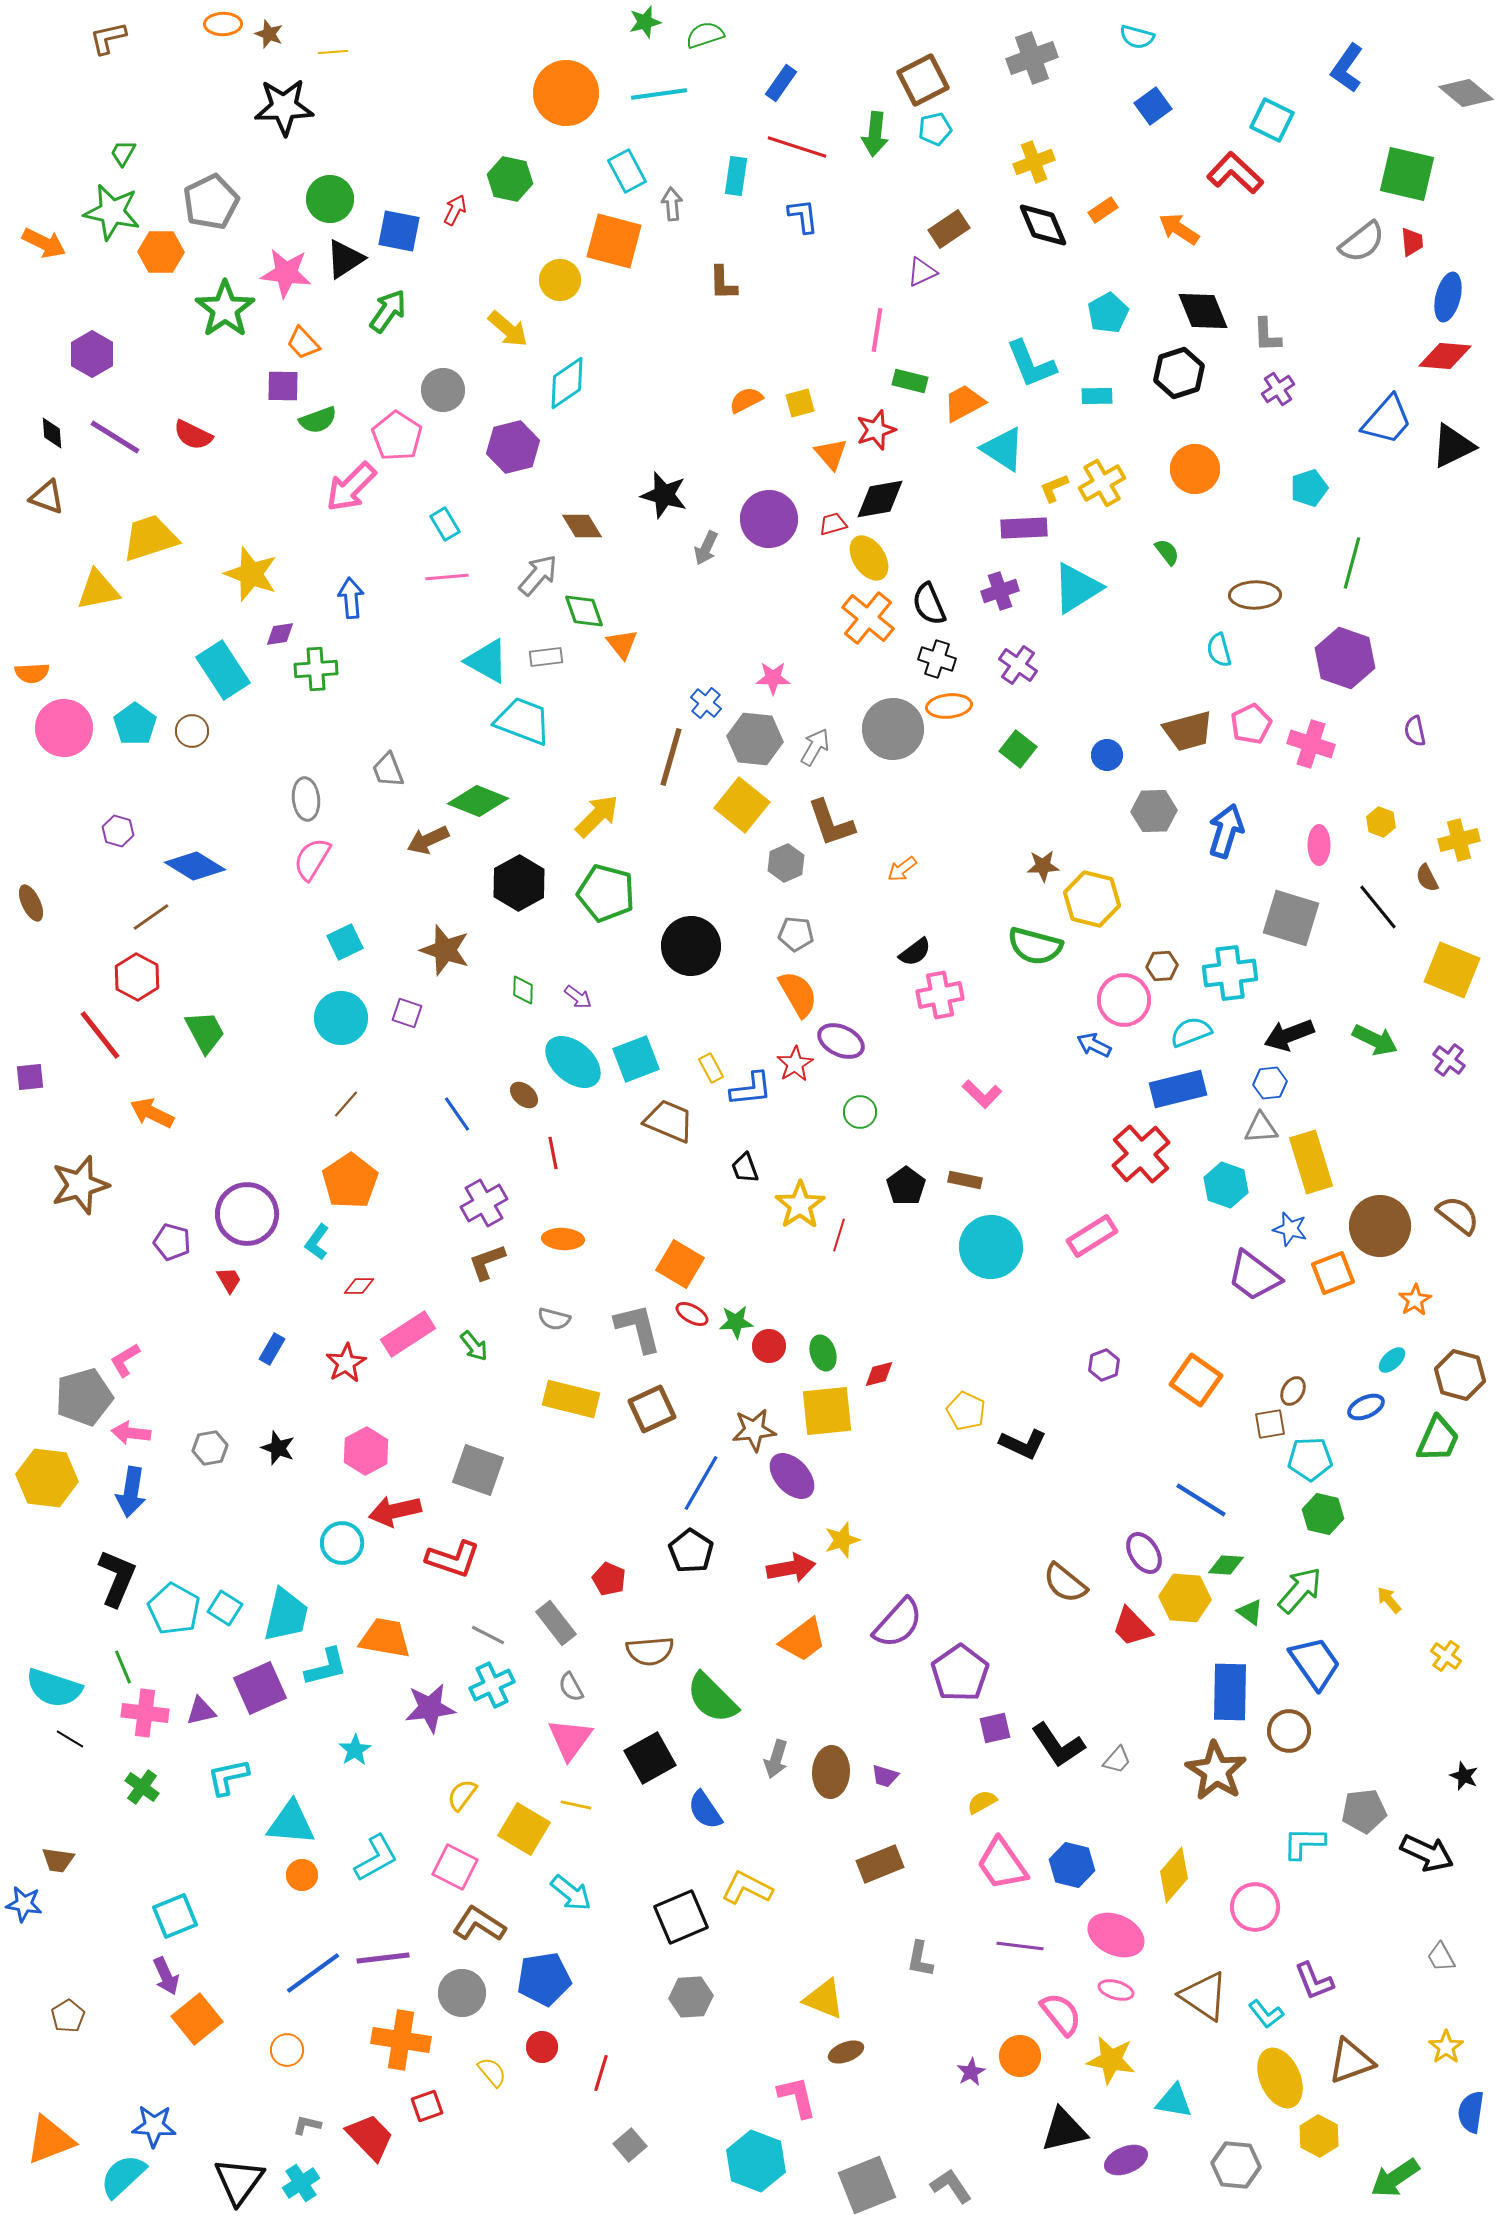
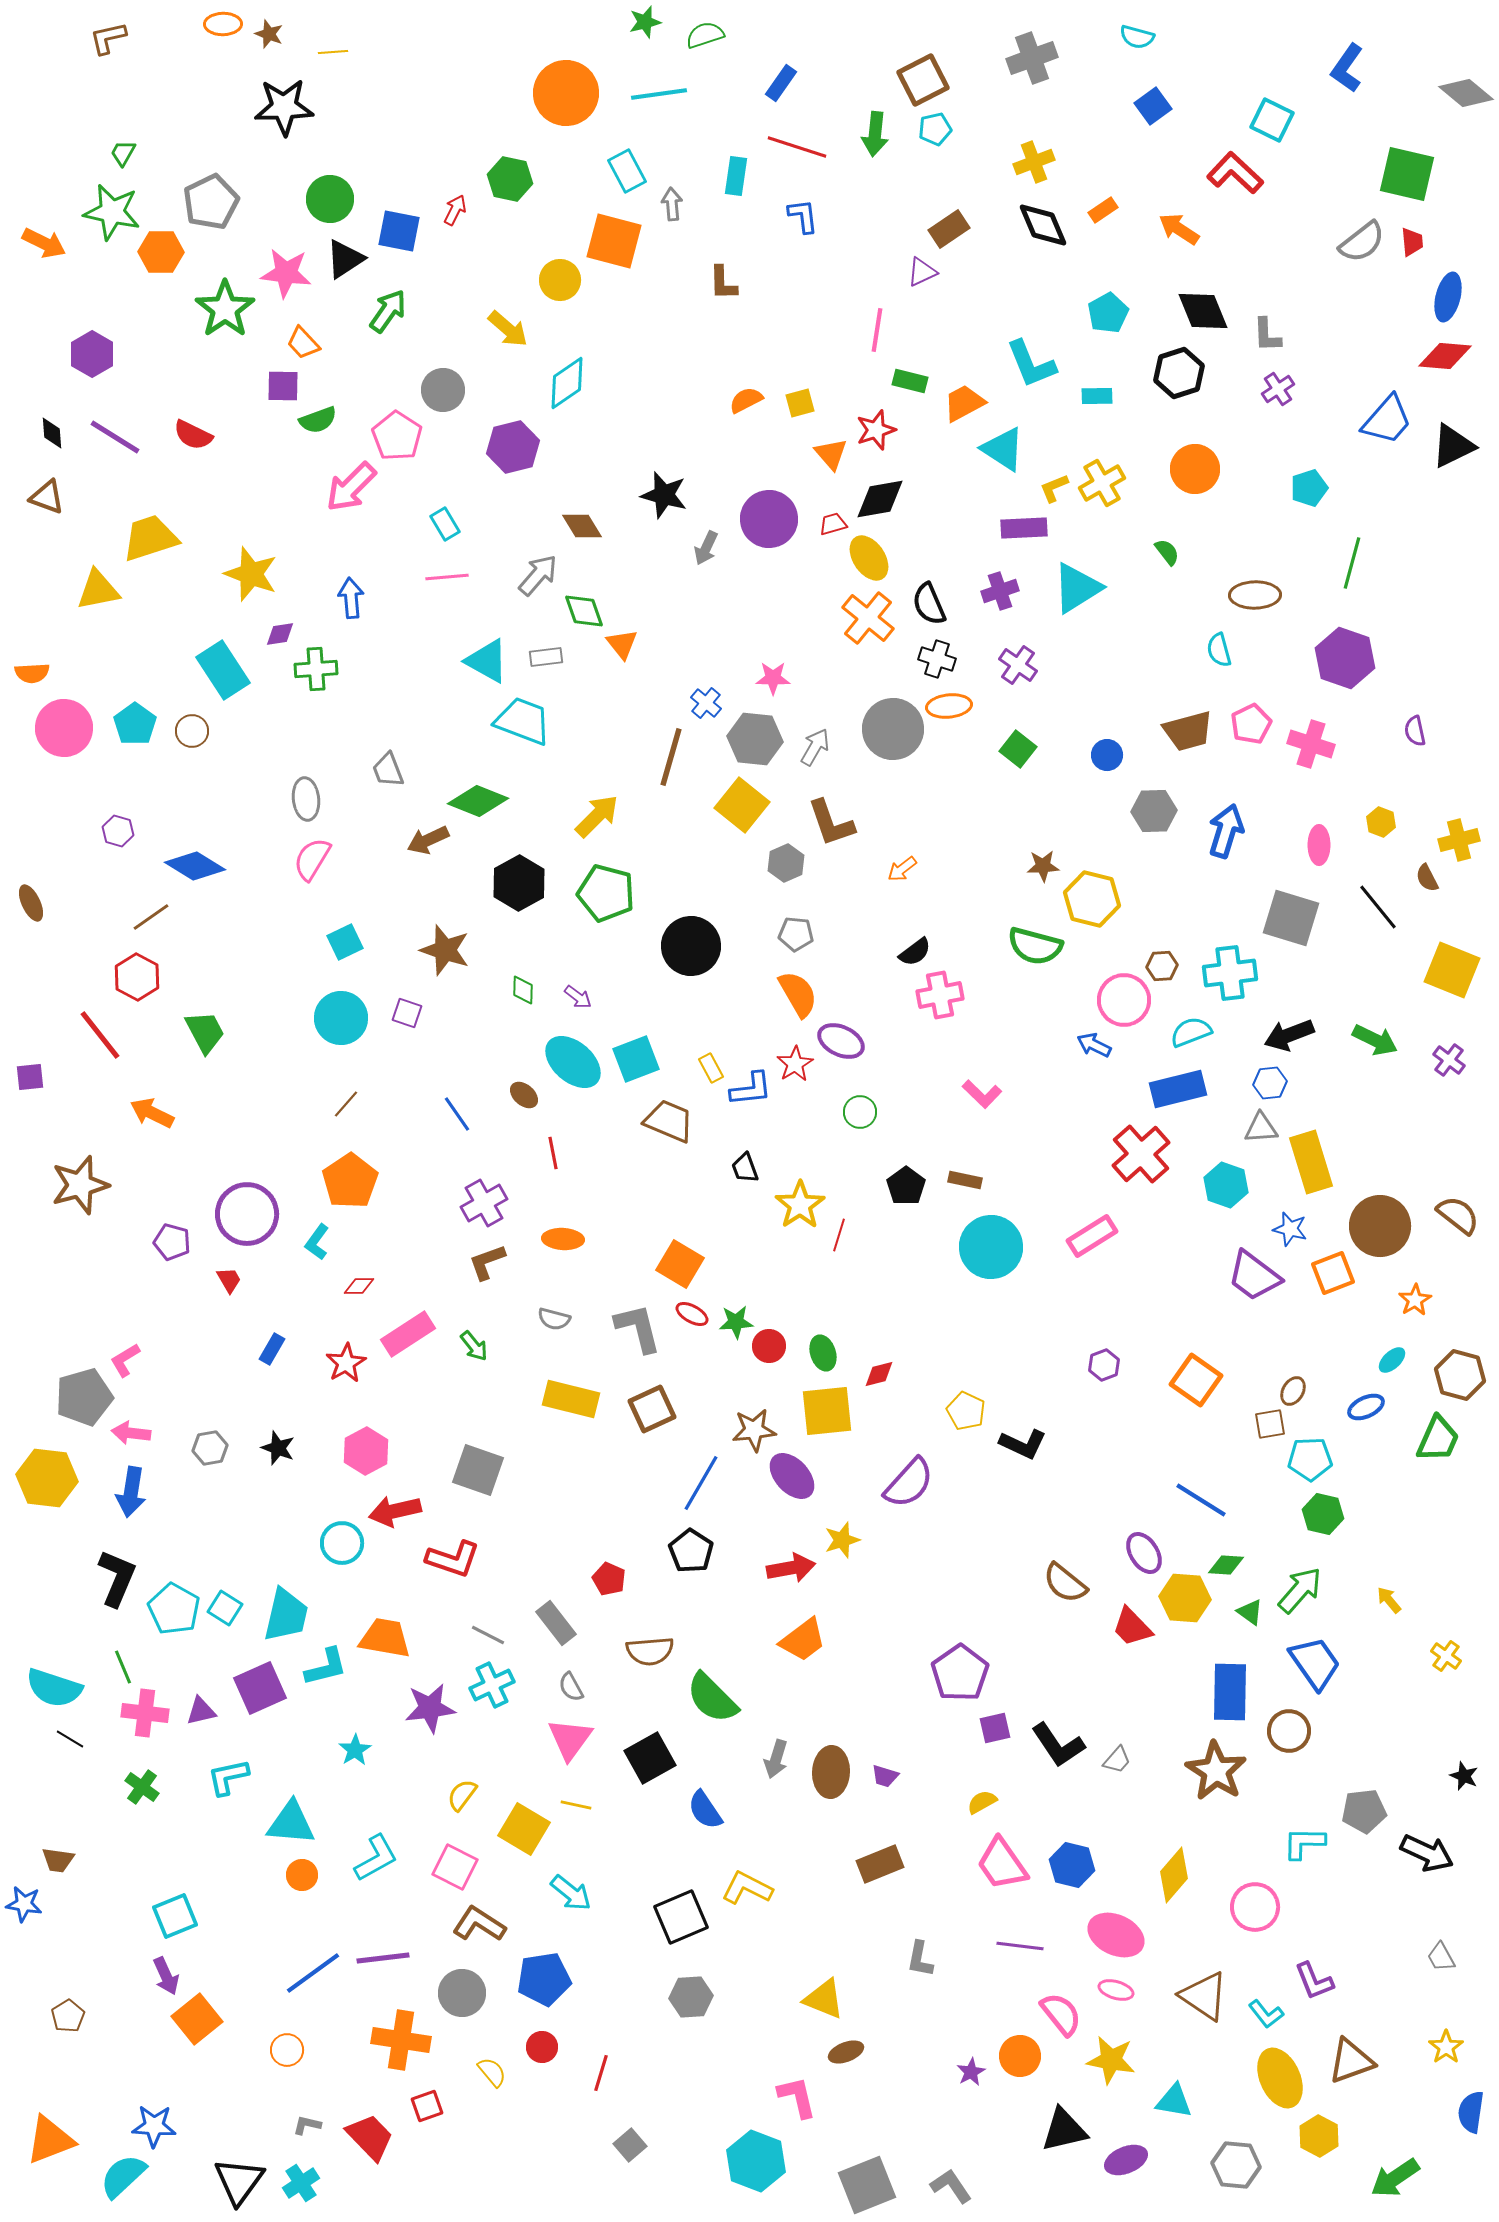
purple semicircle at (898, 1623): moved 11 px right, 140 px up
